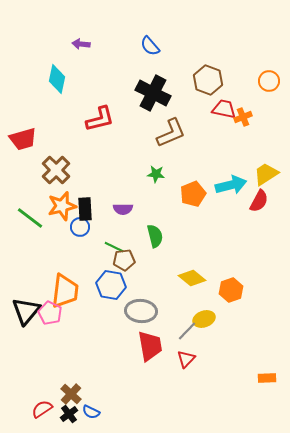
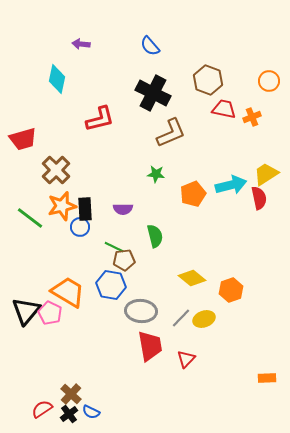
orange cross at (243, 117): moved 9 px right
red semicircle at (259, 201): moved 3 px up; rotated 40 degrees counterclockwise
orange trapezoid at (65, 291): moved 3 px right, 1 px down; rotated 66 degrees counterclockwise
gray line at (187, 331): moved 6 px left, 13 px up
